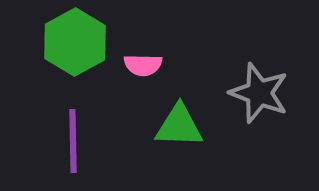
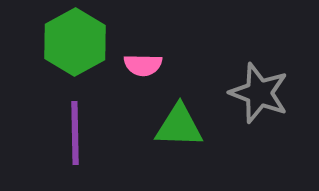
purple line: moved 2 px right, 8 px up
